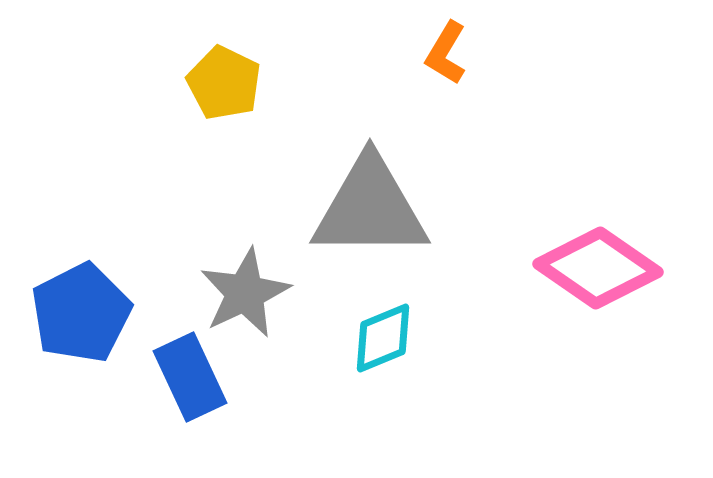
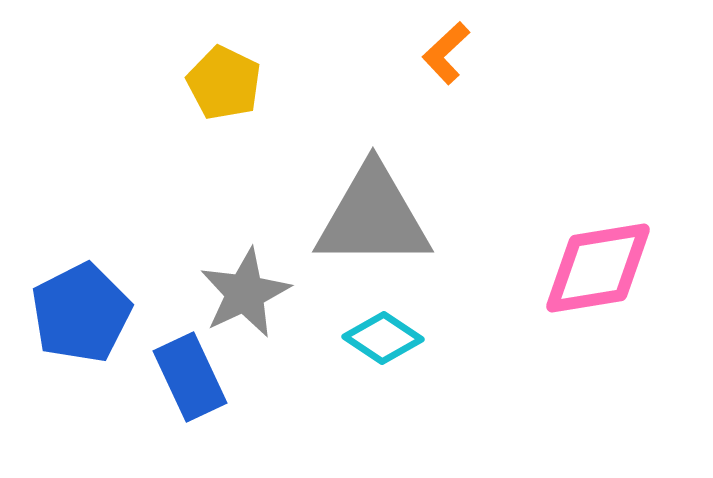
orange L-shape: rotated 16 degrees clockwise
gray triangle: moved 3 px right, 9 px down
pink diamond: rotated 44 degrees counterclockwise
cyan diamond: rotated 56 degrees clockwise
